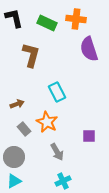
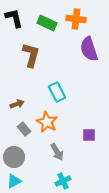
purple square: moved 1 px up
